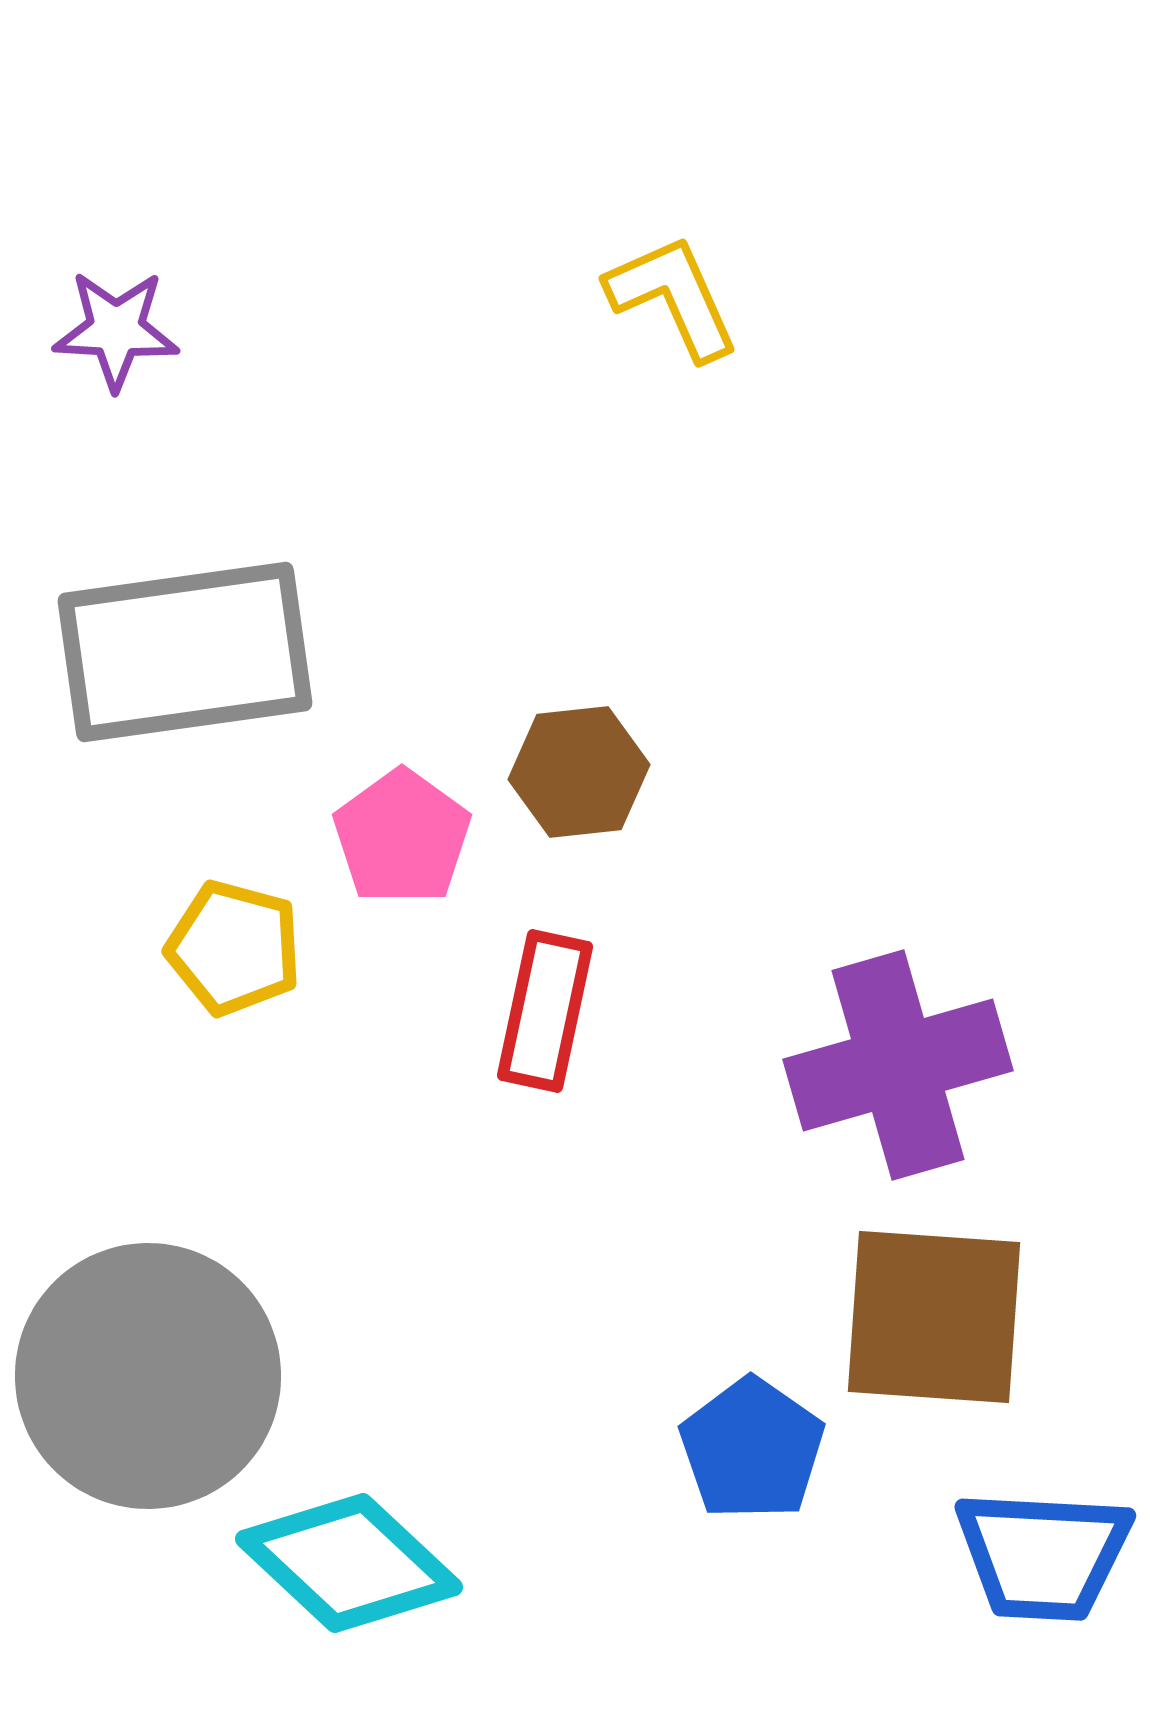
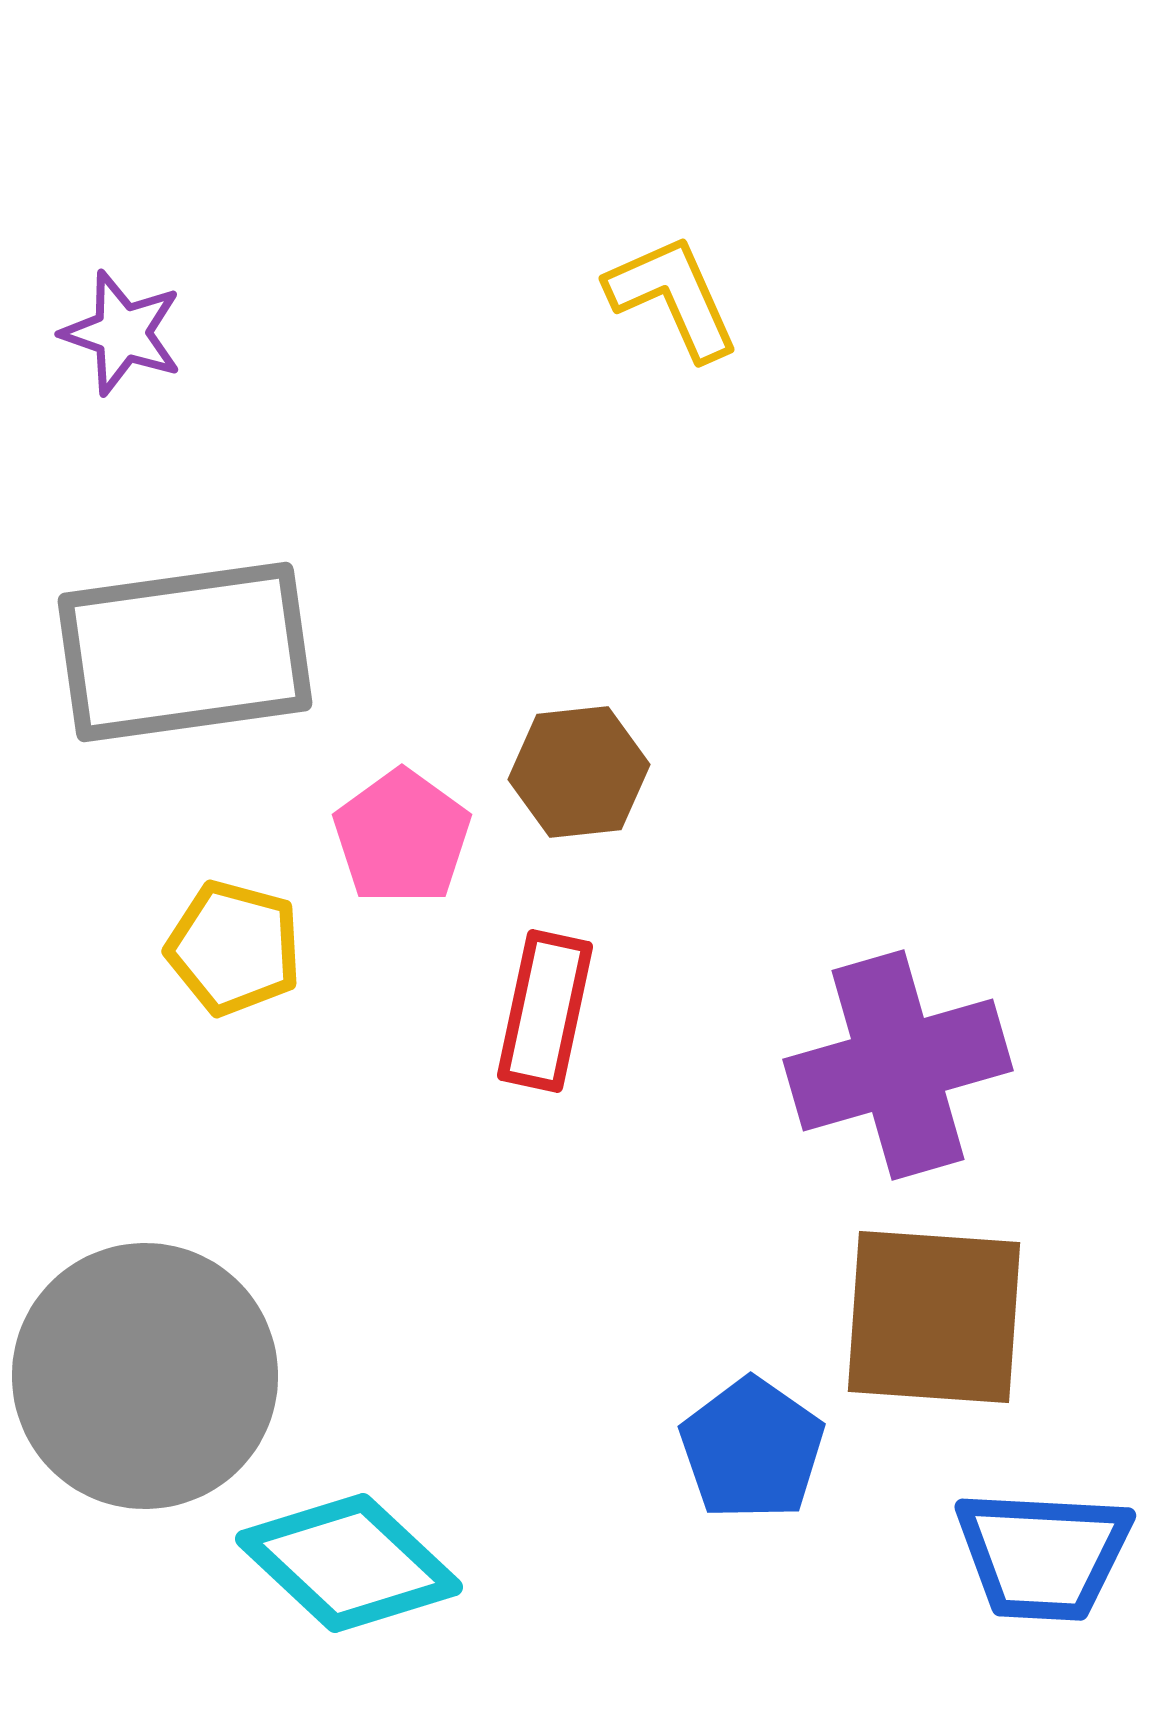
purple star: moved 6 px right, 3 px down; rotated 16 degrees clockwise
gray circle: moved 3 px left
